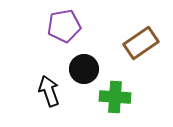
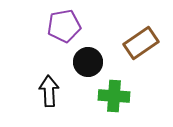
black circle: moved 4 px right, 7 px up
black arrow: rotated 16 degrees clockwise
green cross: moved 1 px left, 1 px up
